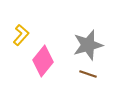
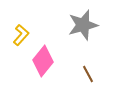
gray star: moved 5 px left, 20 px up
brown line: rotated 42 degrees clockwise
